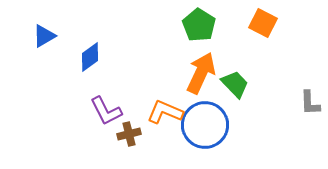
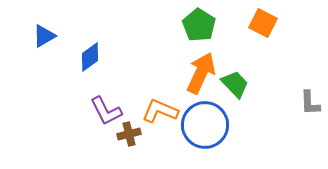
orange L-shape: moved 5 px left, 1 px up
